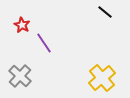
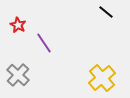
black line: moved 1 px right
red star: moved 4 px left
gray cross: moved 2 px left, 1 px up
